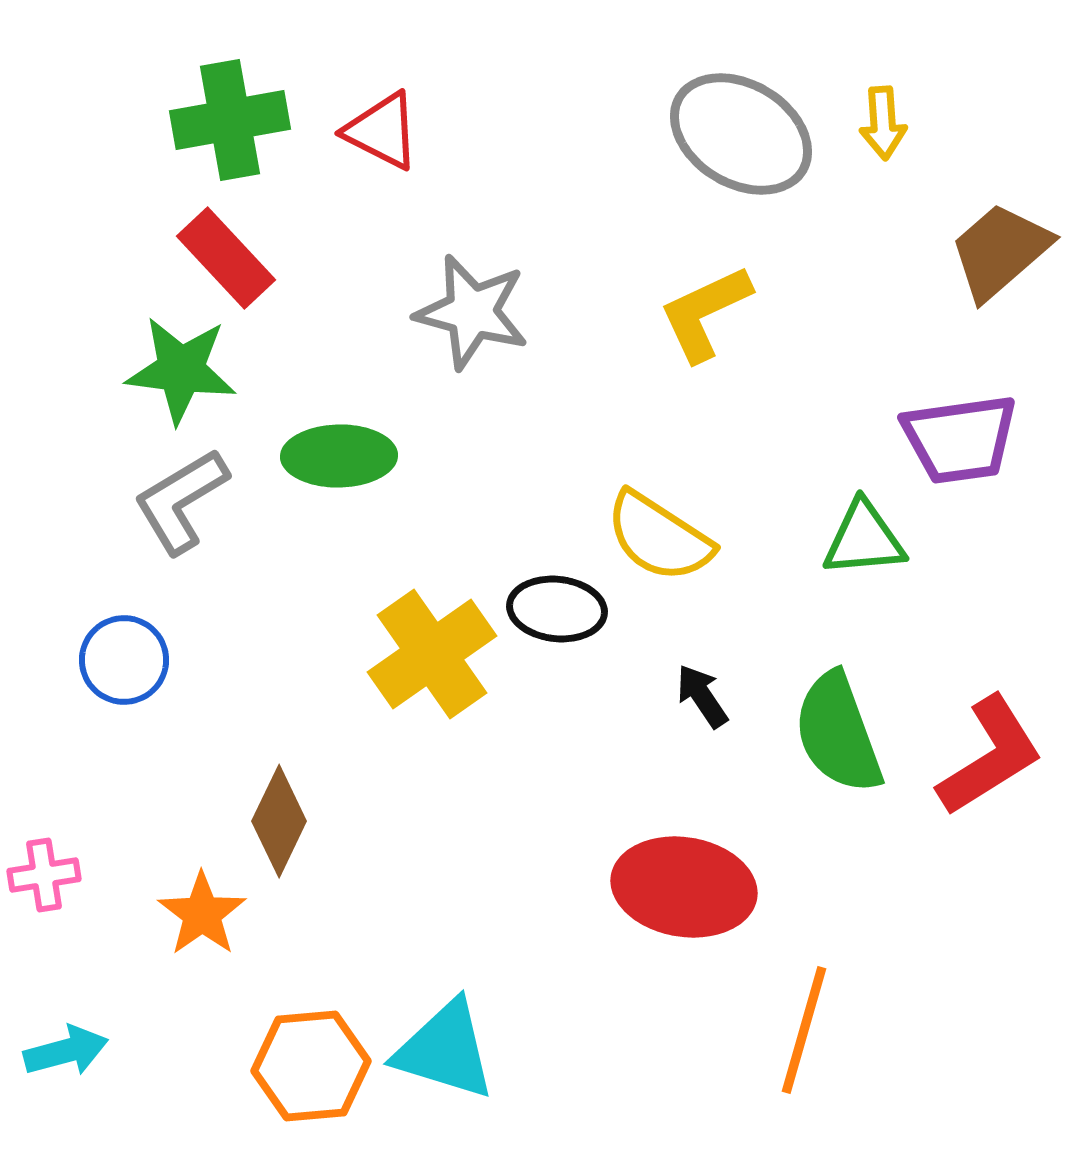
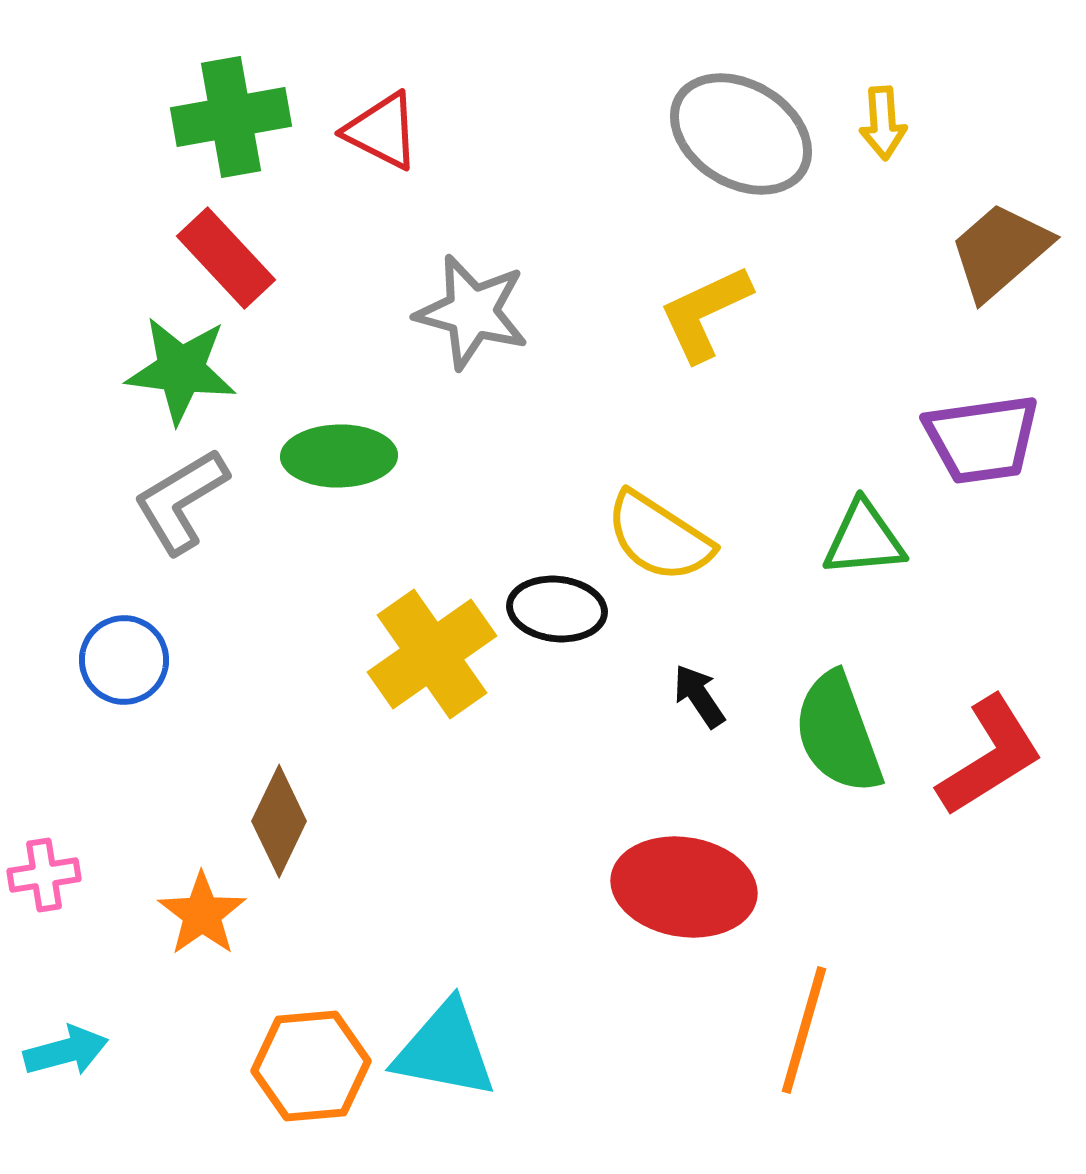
green cross: moved 1 px right, 3 px up
purple trapezoid: moved 22 px right
black arrow: moved 3 px left
cyan triangle: rotated 6 degrees counterclockwise
